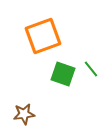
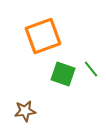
brown star: moved 1 px right, 3 px up
